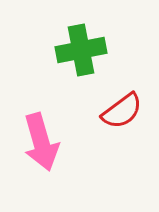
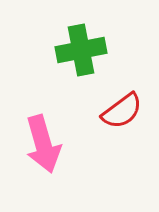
pink arrow: moved 2 px right, 2 px down
